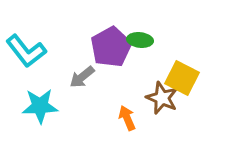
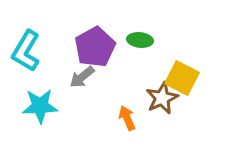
purple pentagon: moved 16 px left
cyan L-shape: rotated 69 degrees clockwise
brown star: rotated 24 degrees clockwise
